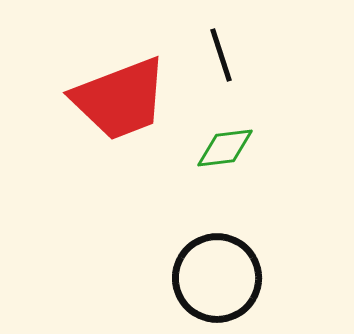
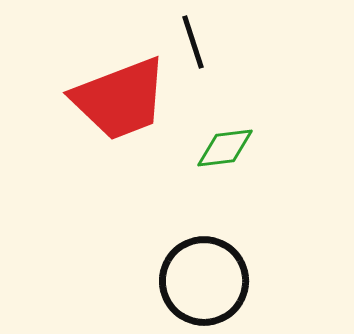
black line: moved 28 px left, 13 px up
black circle: moved 13 px left, 3 px down
